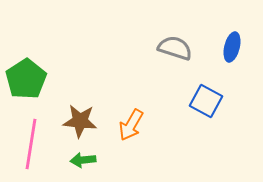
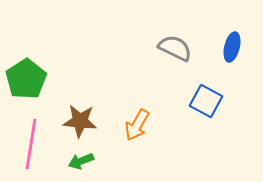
gray semicircle: rotated 8 degrees clockwise
orange arrow: moved 6 px right
green arrow: moved 2 px left, 1 px down; rotated 15 degrees counterclockwise
